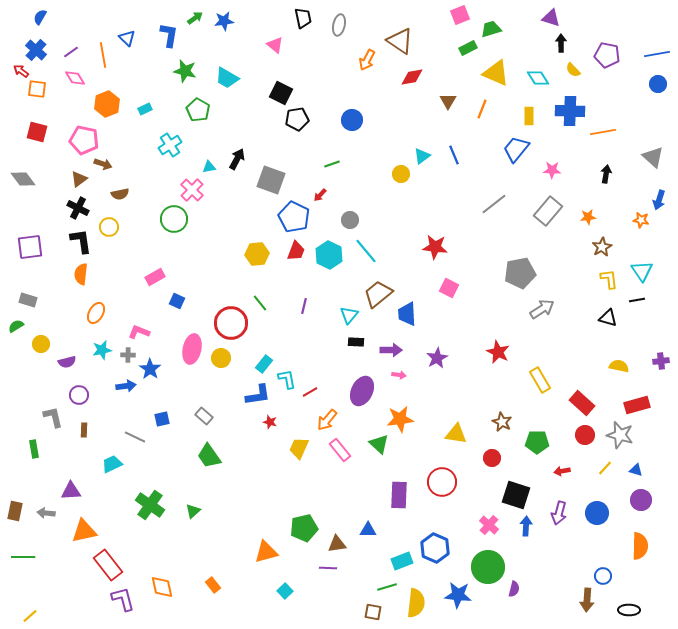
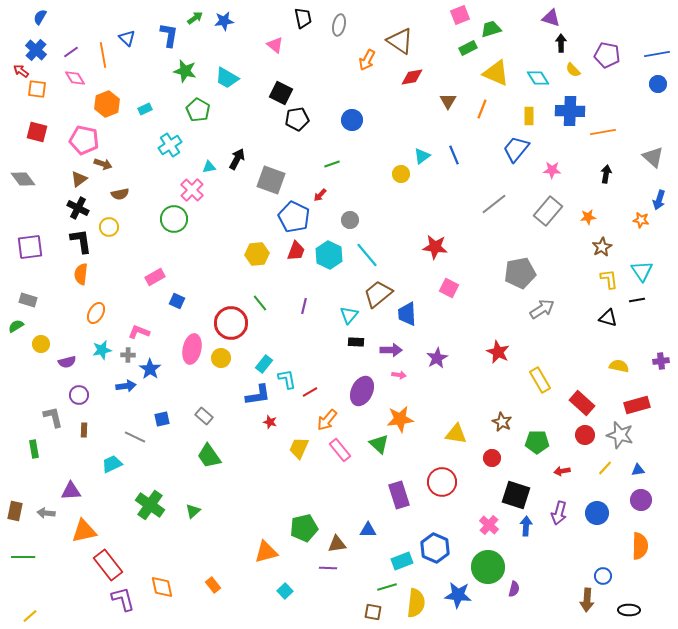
cyan line at (366, 251): moved 1 px right, 4 px down
blue triangle at (636, 470): moved 2 px right; rotated 24 degrees counterclockwise
purple rectangle at (399, 495): rotated 20 degrees counterclockwise
